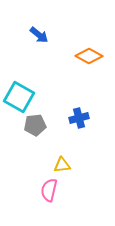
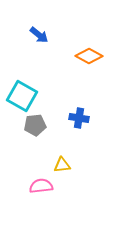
cyan square: moved 3 px right, 1 px up
blue cross: rotated 24 degrees clockwise
pink semicircle: moved 8 px left, 4 px up; rotated 70 degrees clockwise
